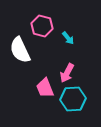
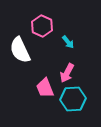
pink hexagon: rotated 10 degrees clockwise
cyan arrow: moved 4 px down
